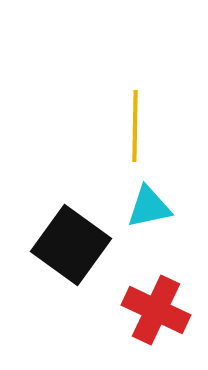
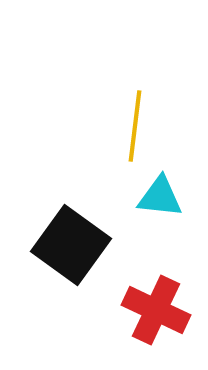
yellow line: rotated 6 degrees clockwise
cyan triangle: moved 11 px right, 10 px up; rotated 18 degrees clockwise
